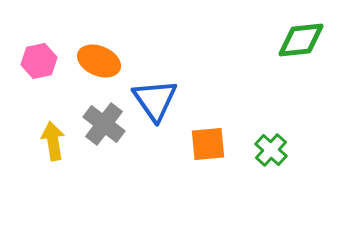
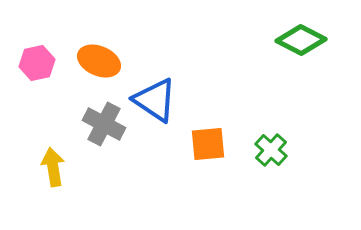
green diamond: rotated 33 degrees clockwise
pink hexagon: moved 2 px left, 2 px down
blue triangle: rotated 21 degrees counterclockwise
gray cross: rotated 9 degrees counterclockwise
yellow arrow: moved 26 px down
